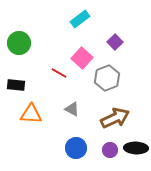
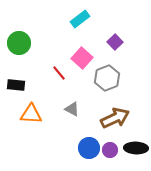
red line: rotated 21 degrees clockwise
blue circle: moved 13 px right
